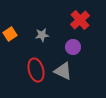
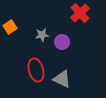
red cross: moved 7 px up
orange square: moved 7 px up
purple circle: moved 11 px left, 5 px up
gray triangle: moved 1 px left, 8 px down
